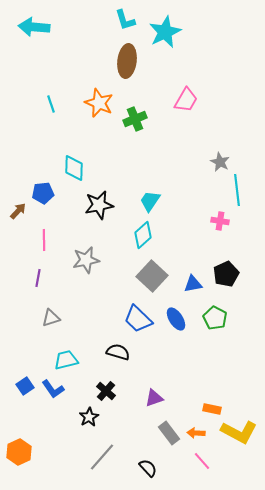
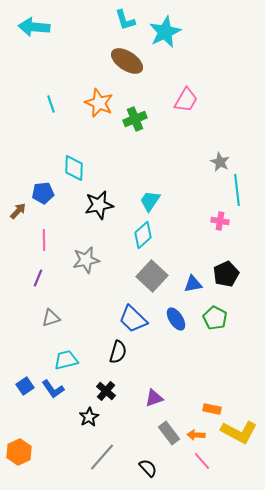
brown ellipse at (127, 61): rotated 64 degrees counterclockwise
purple line at (38, 278): rotated 12 degrees clockwise
blue trapezoid at (138, 319): moved 5 px left
black semicircle at (118, 352): rotated 90 degrees clockwise
orange arrow at (196, 433): moved 2 px down
